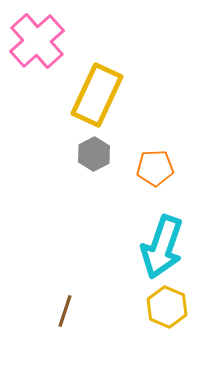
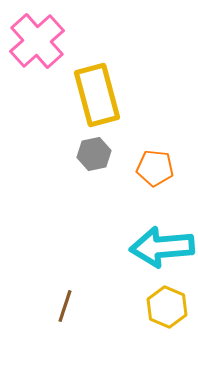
yellow rectangle: rotated 40 degrees counterclockwise
gray hexagon: rotated 16 degrees clockwise
orange pentagon: rotated 9 degrees clockwise
cyan arrow: rotated 66 degrees clockwise
brown line: moved 5 px up
